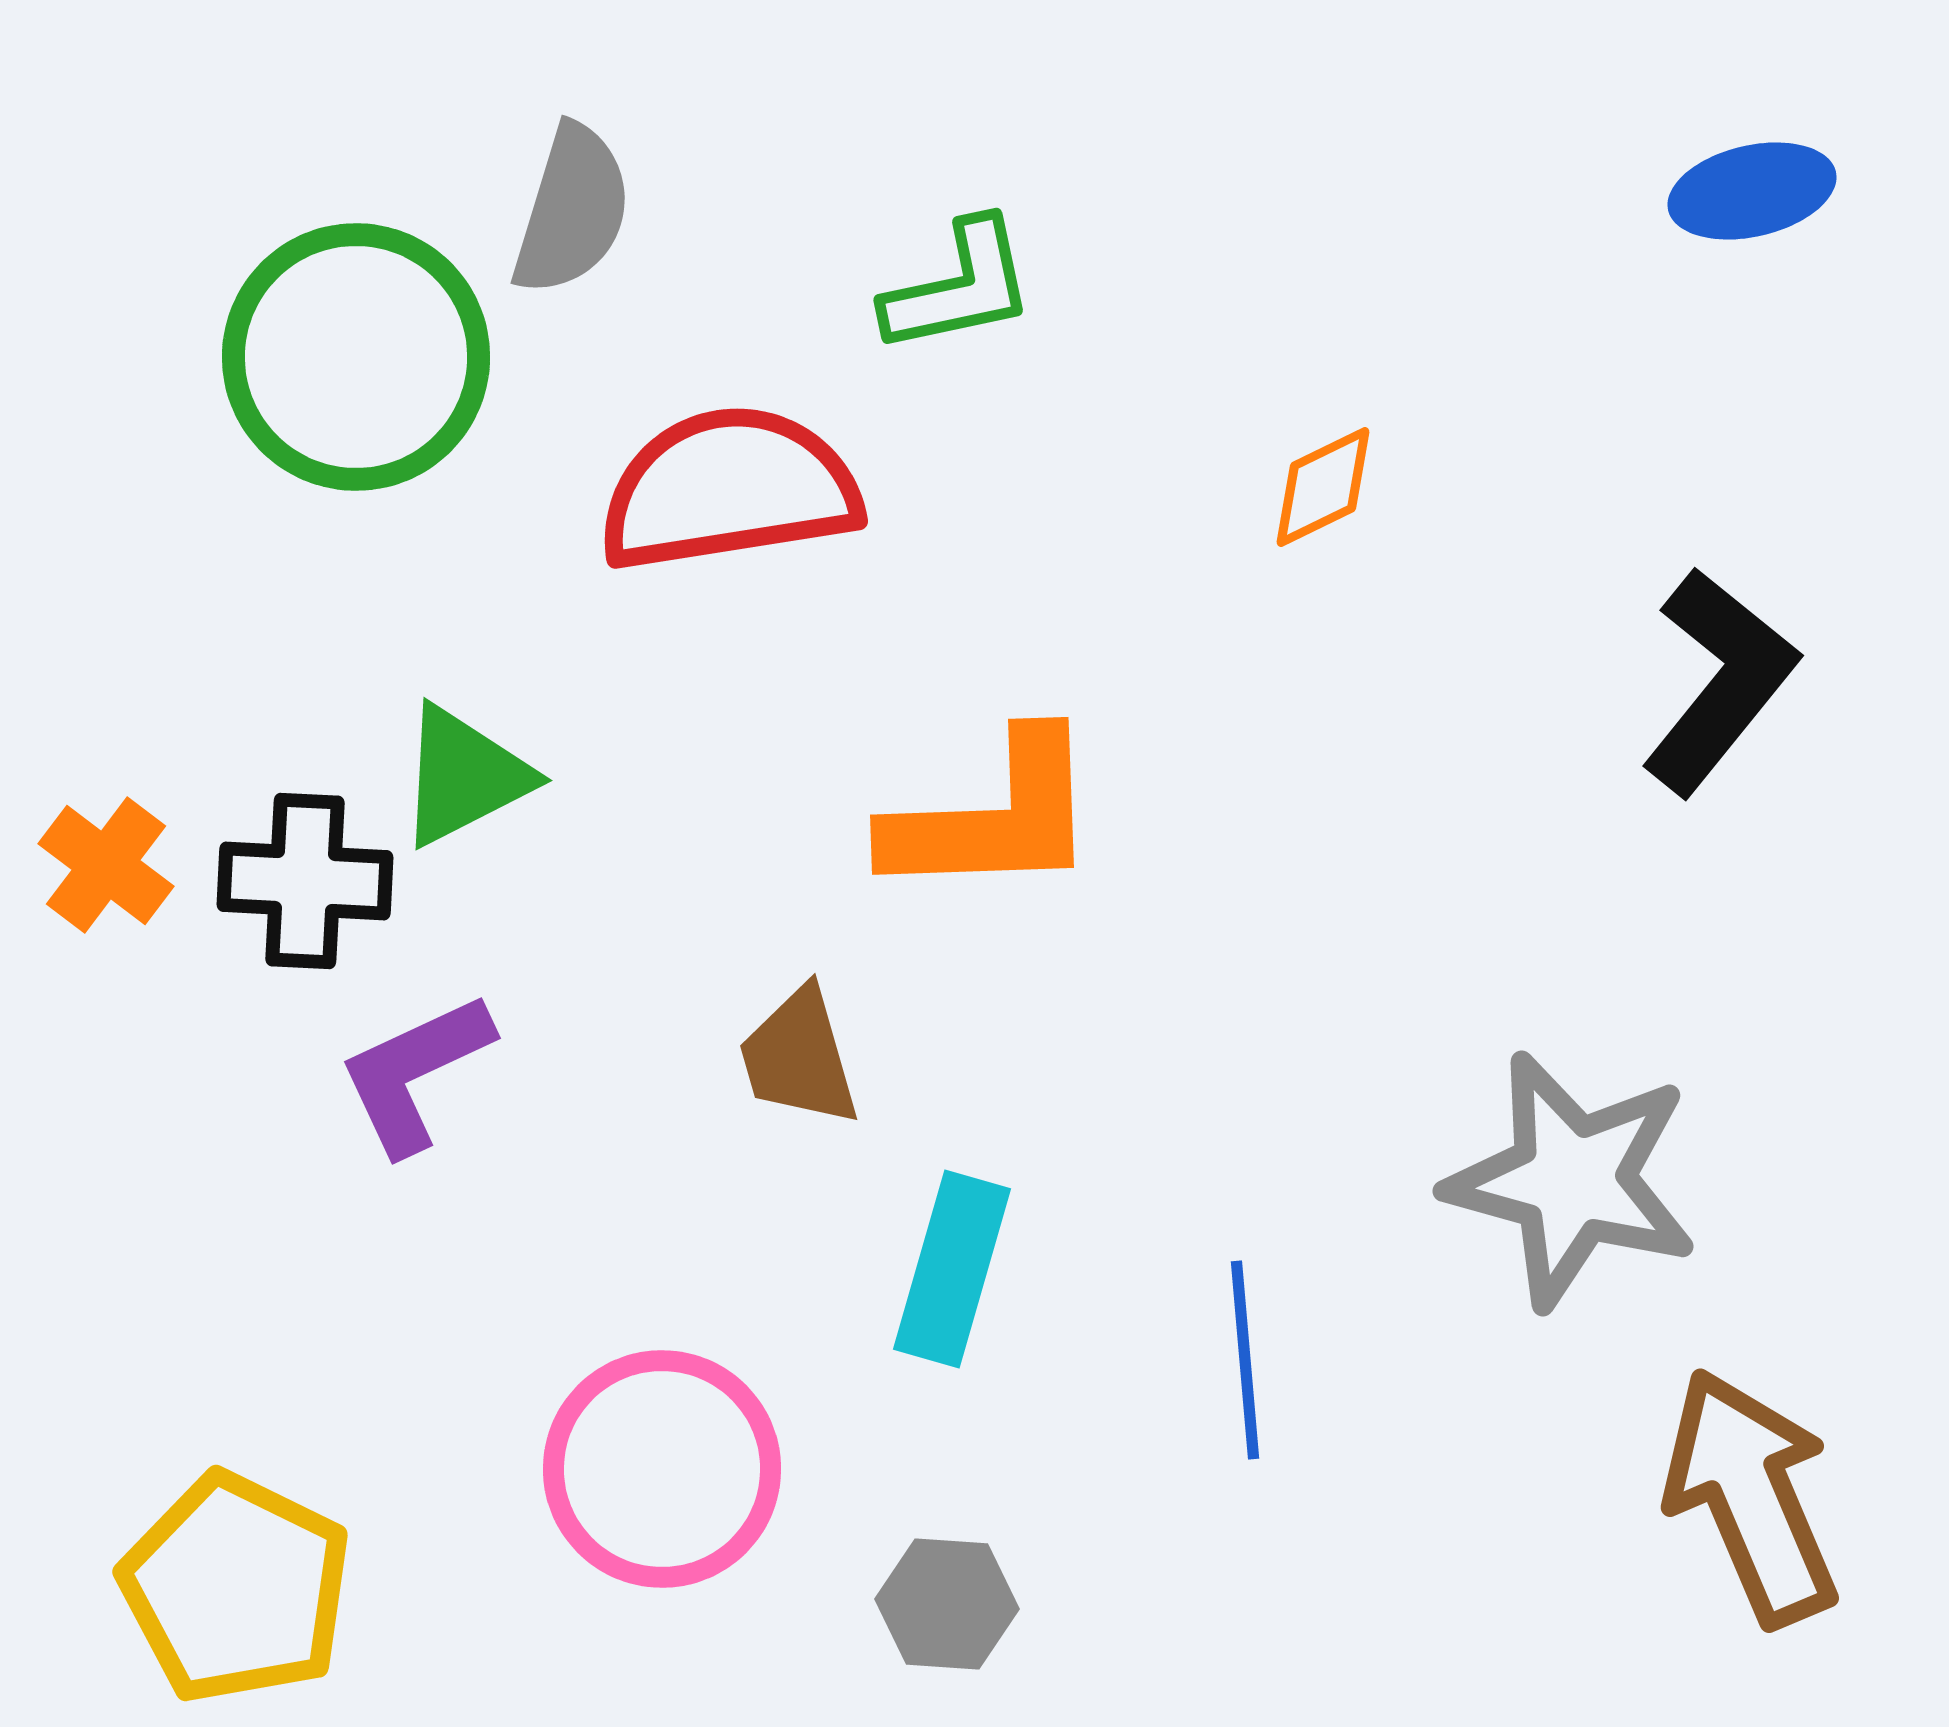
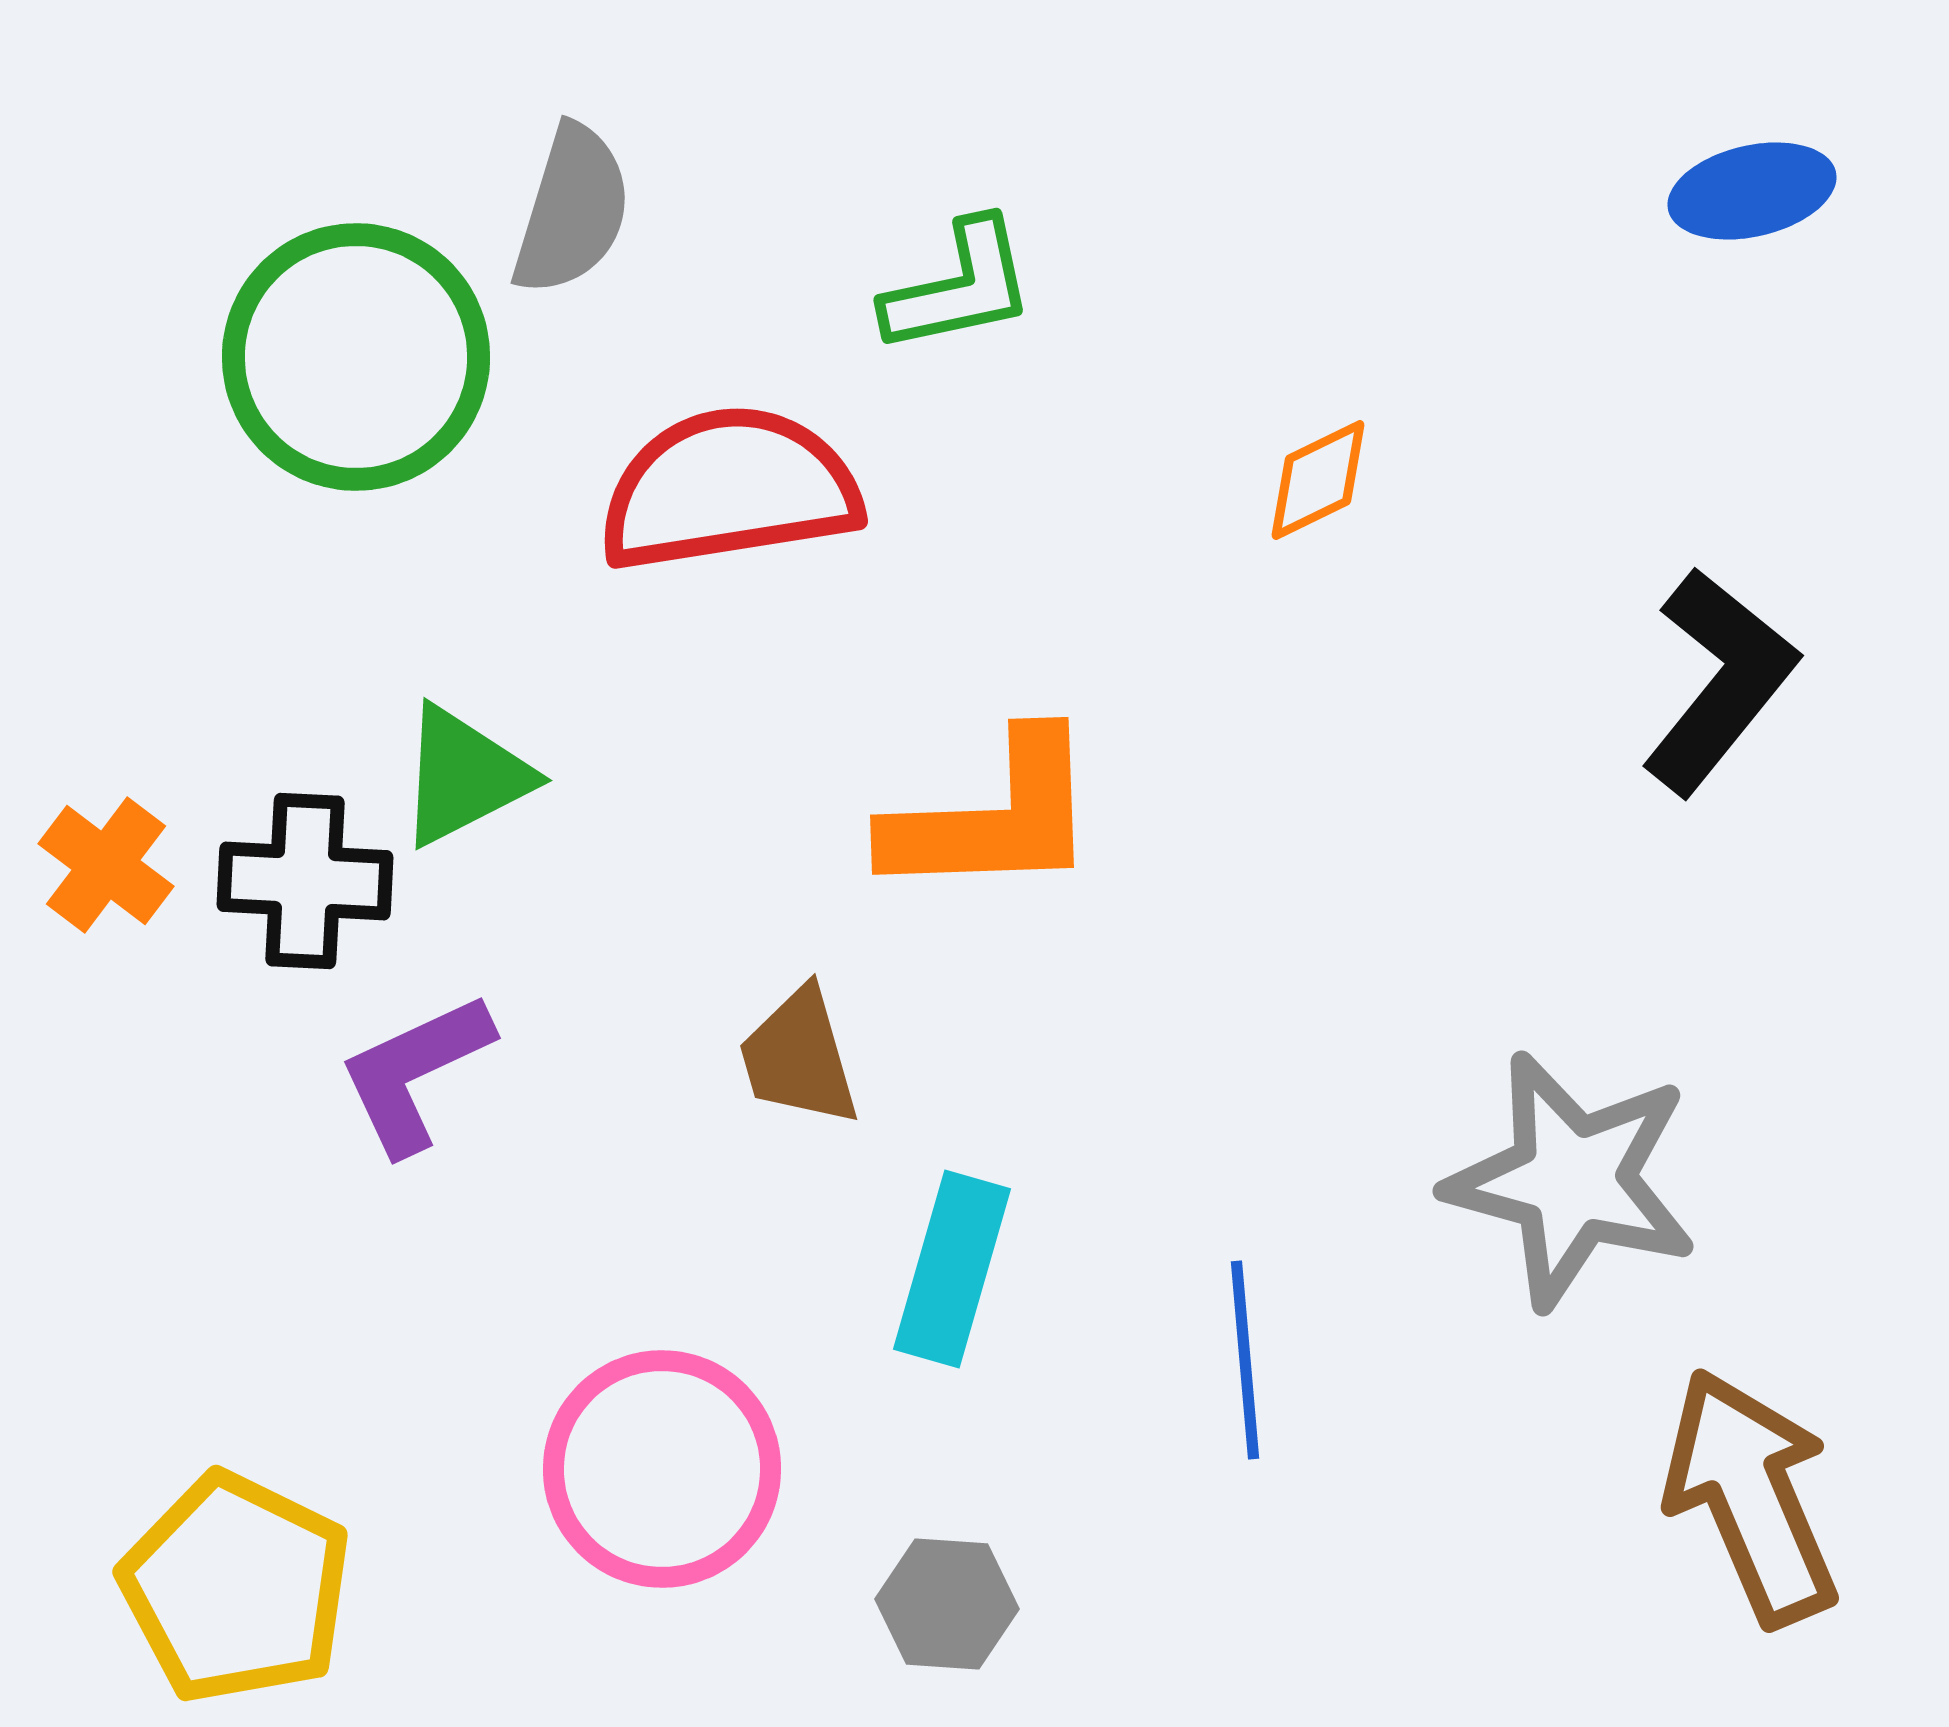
orange diamond: moved 5 px left, 7 px up
